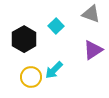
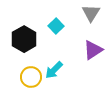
gray triangle: moved 1 px up; rotated 42 degrees clockwise
